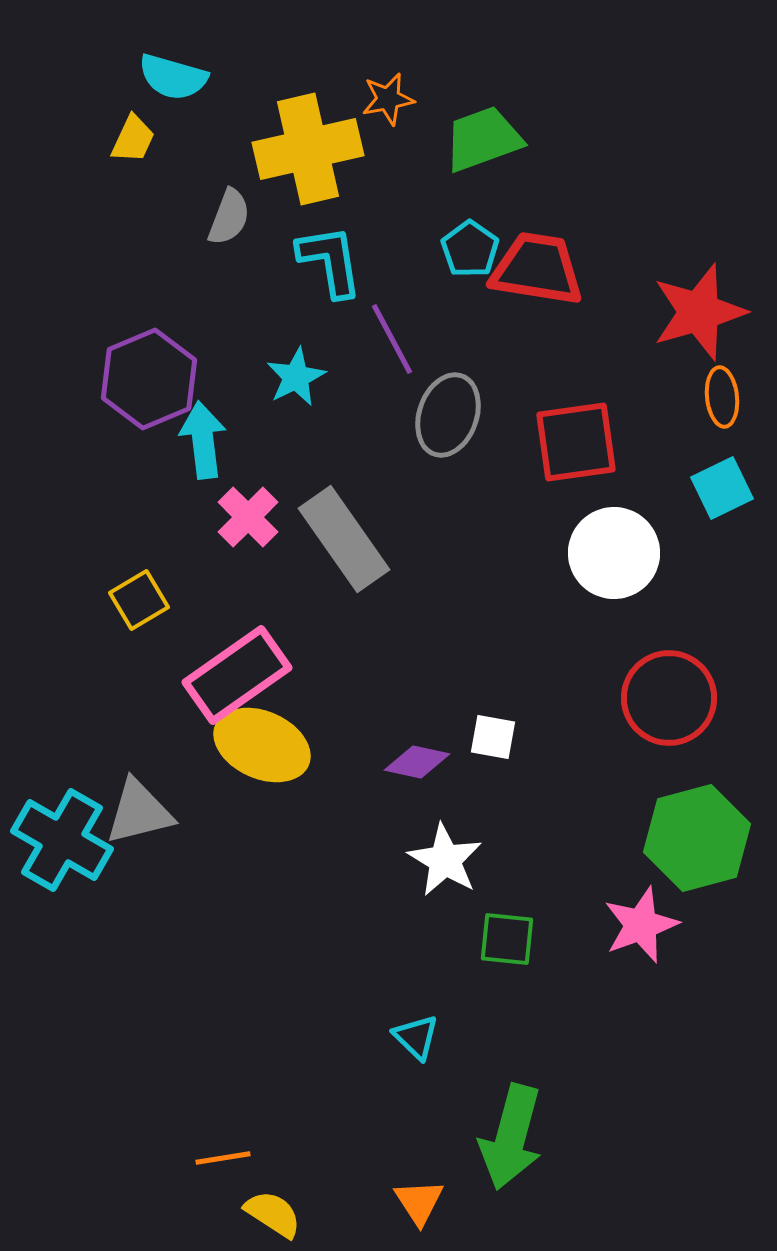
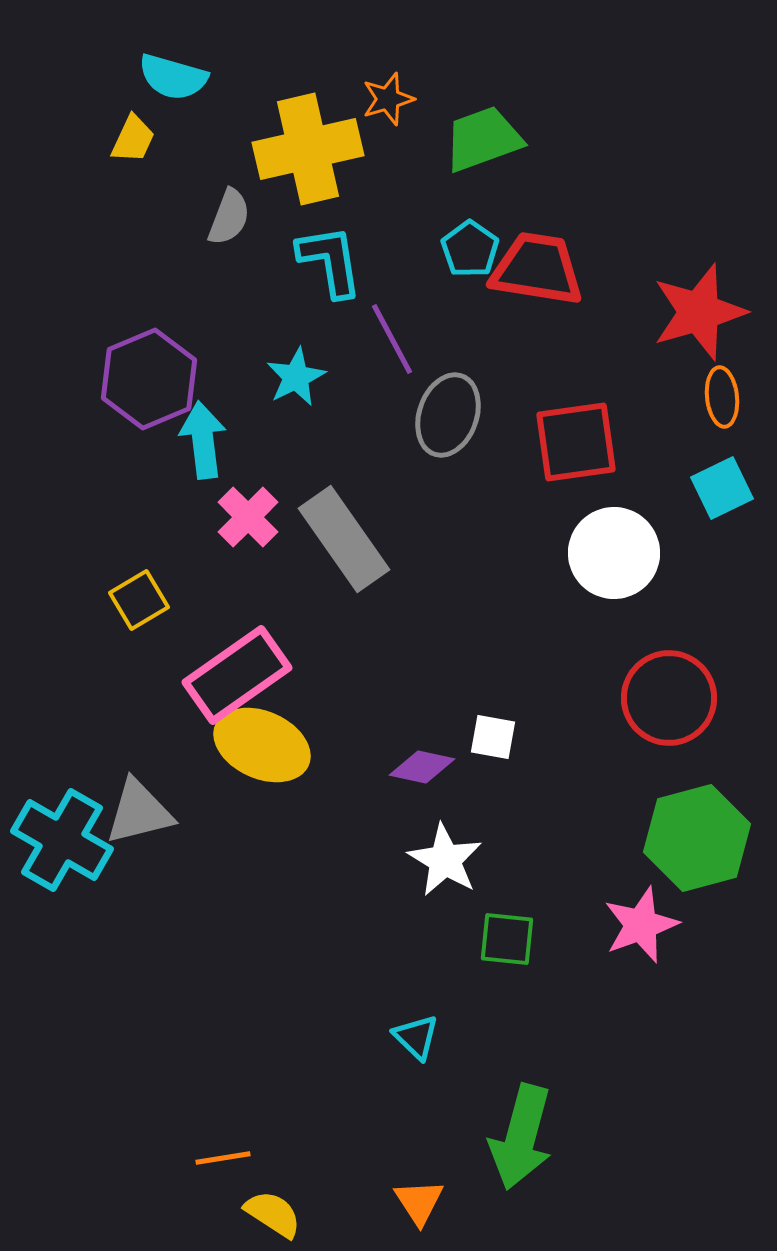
orange star: rotated 6 degrees counterclockwise
purple diamond: moved 5 px right, 5 px down
green arrow: moved 10 px right
